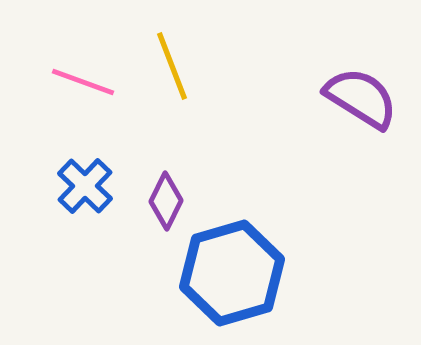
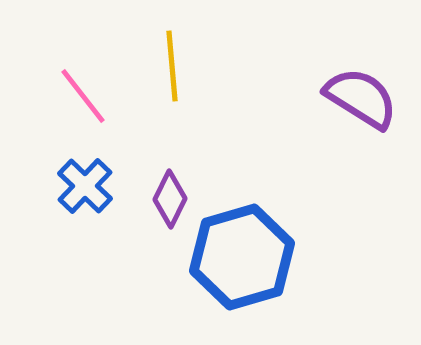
yellow line: rotated 16 degrees clockwise
pink line: moved 14 px down; rotated 32 degrees clockwise
purple diamond: moved 4 px right, 2 px up
blue hexagon: moved 10 px right, 16 px up
